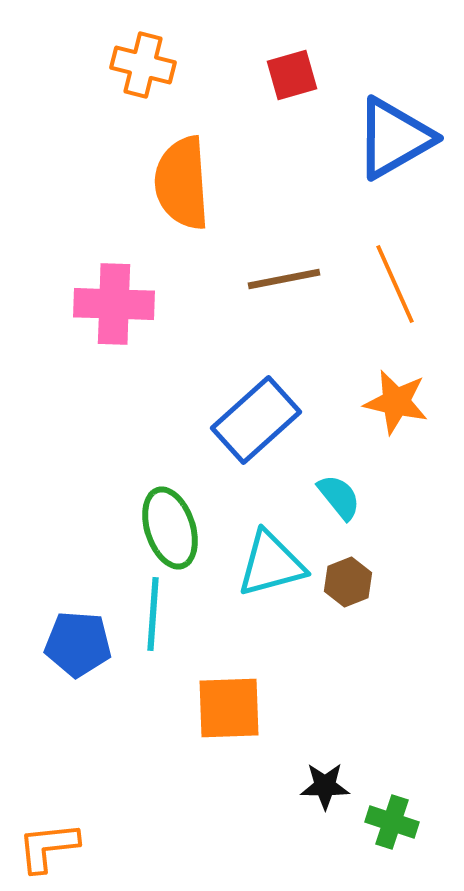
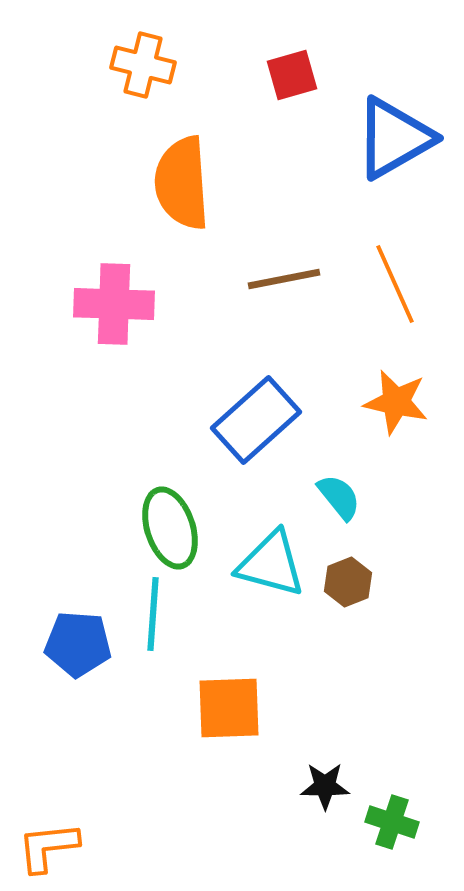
cyan triangle: rotated 30 degrees clockwise
